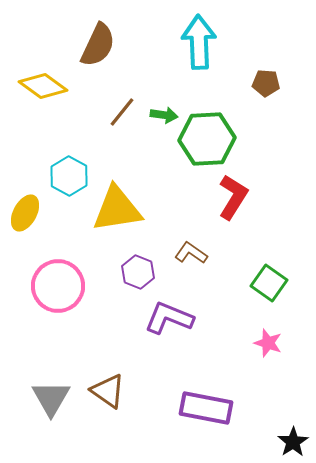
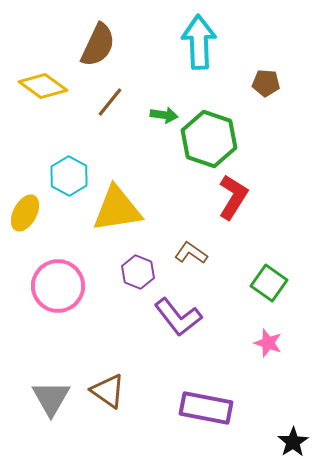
brown line: moved 12 px left, 10 px up
green hexagon: moved 2 px right; rotated 22 degrees clockwise
purple L-shape: moved 9 px right, 1 px up; rotated 150 degrees counterclockwise
